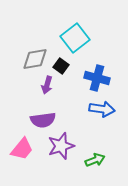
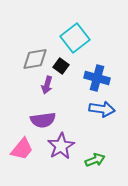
purple star: rotated 12 degrees counterclockwise
